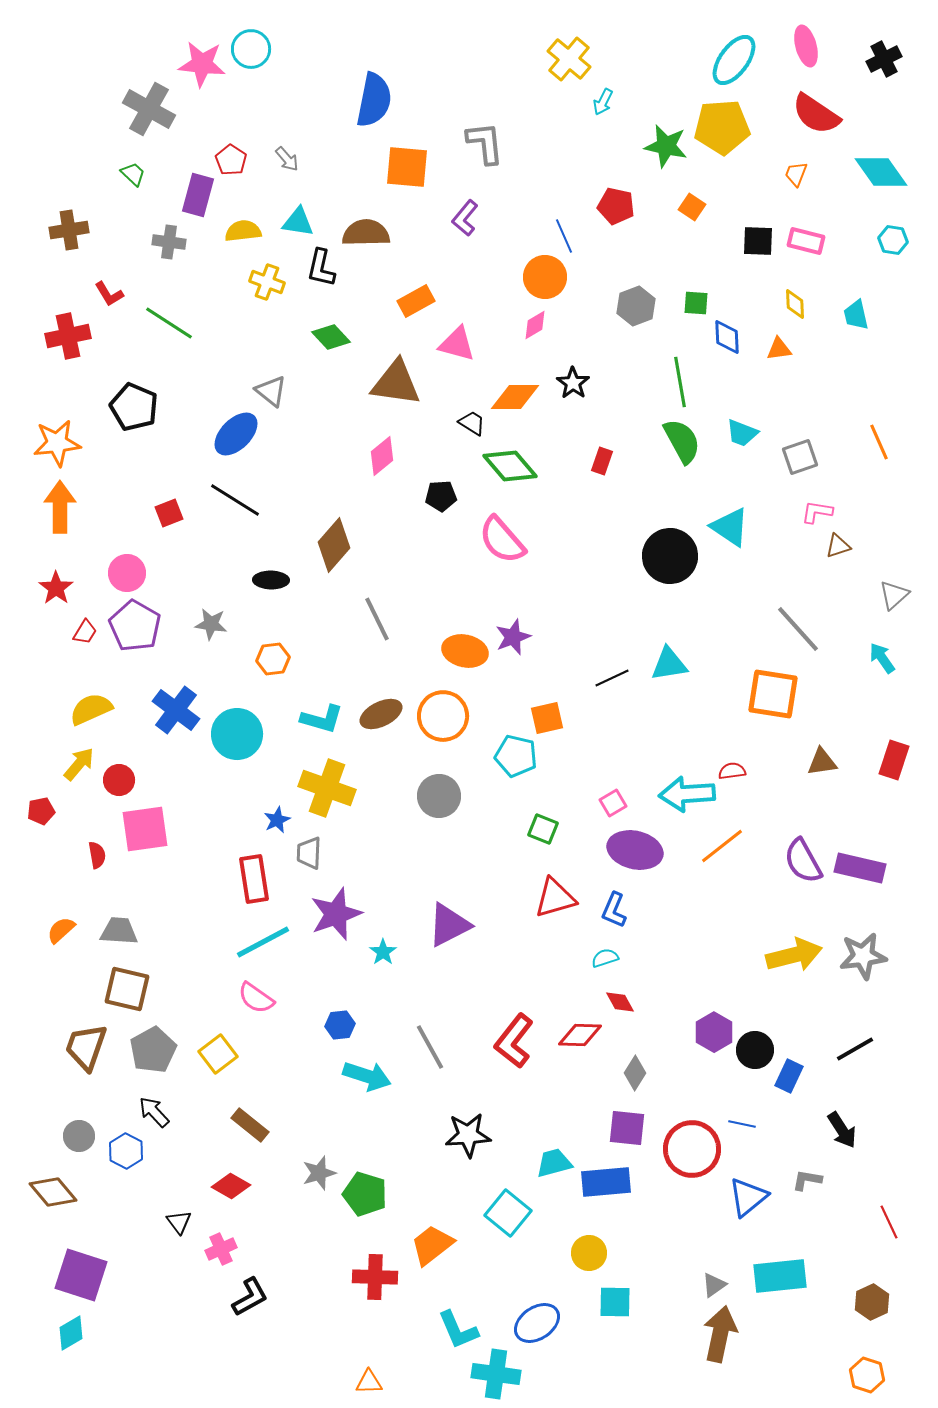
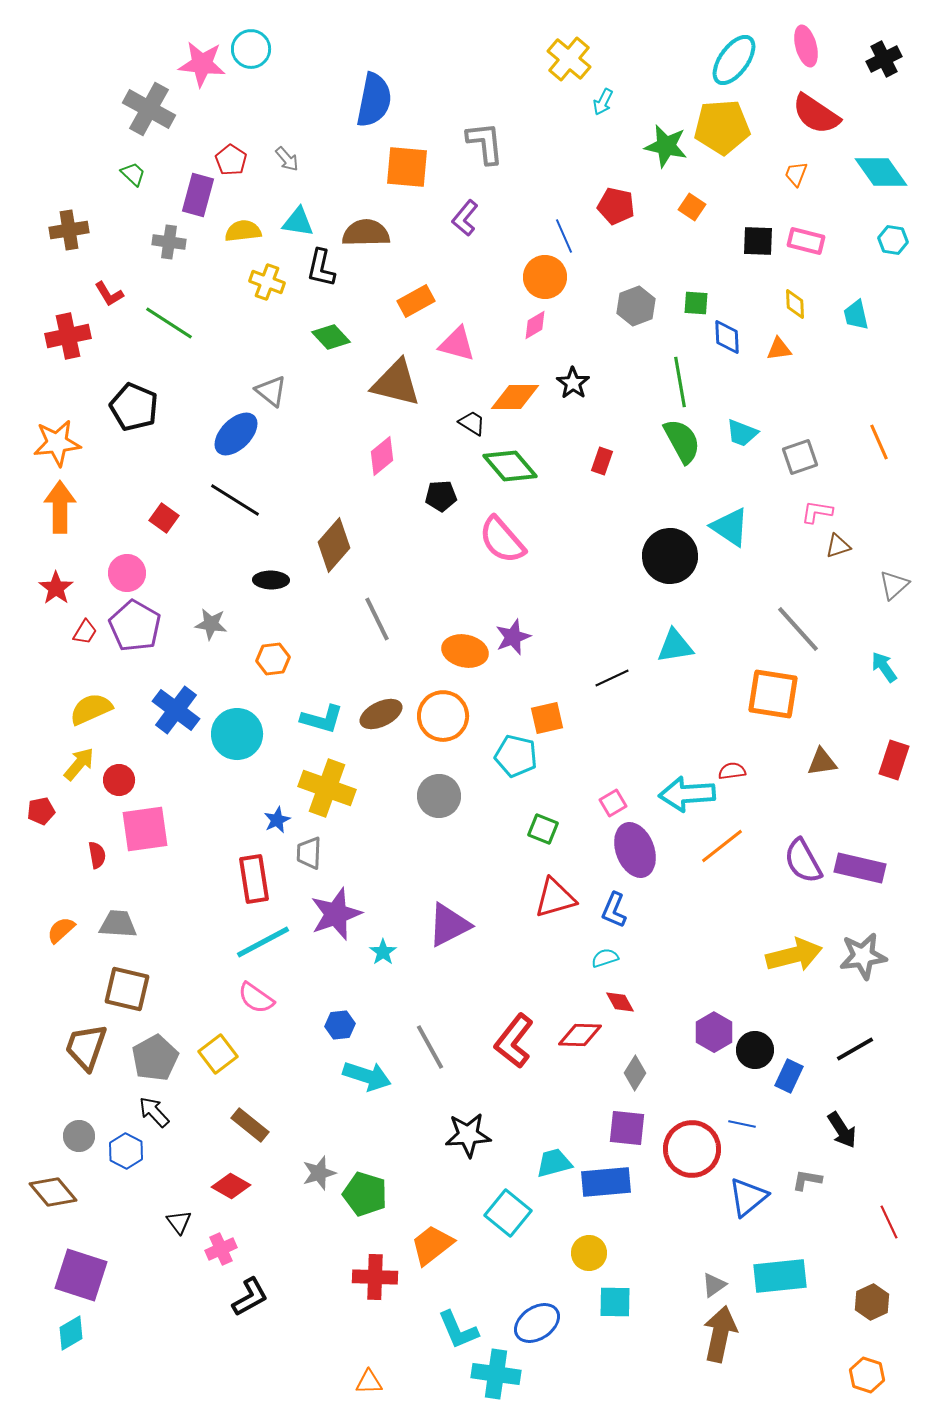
brown triangle at (396, 383): rotated 6 degrees clockwise
red square at (169, 513): moved 5 px left, 5 px down; rotated 32 degrees counterclockwise
gray triangle at (894, 595): moved 10 px up
cyan arrow at (882, 658): moved 2 px right, 9 px down
cyan triangle at (669, 664): moved 6 px right, 18 px up
purple ellipse at (635, 850): rotated 56 degrees clockwise
gray trapezoid at (119, 931): moved 1 px left, 7 px up
gray pentagon at (153, 1050): moved 2 px right, 8 px down
